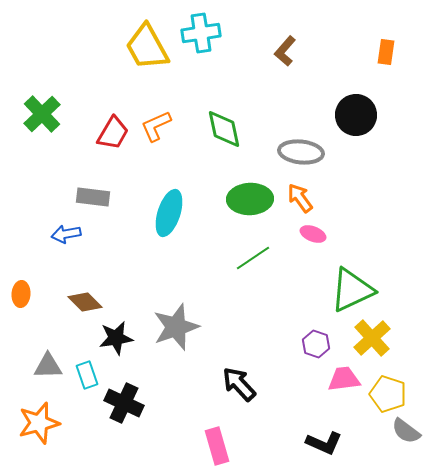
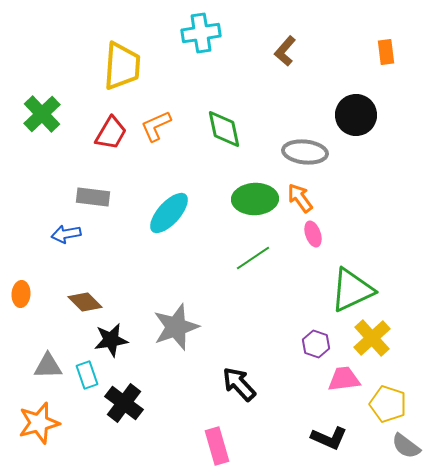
yellow trapezoid: moved 25 px left, 19 px down; rotated 147 degrees counterclockwise
orange rectangle: rotated 15 degrees counterclockwise
red trapezoid: moved 2 px left
gray ellipse: moved 4 px right
green ellipse: moved 5 px right
cyan ellipse: rotated 24 degrees clockwise
pink ellipse: rotated 50 degrees clockwise
black star: moved 5 px left, 2 px down
yellow pentagon: moved 10 px down
black cross: rotated 12 degrees clockwise
gray semicircle: moved 15 px down
black L-shape: moved 5 px right, 5 px up
